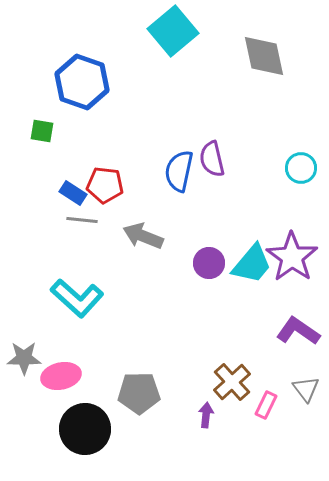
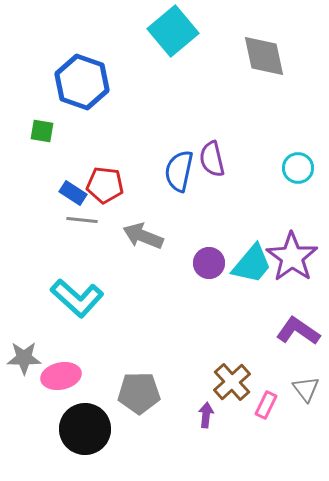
cyan circle: moved 3 px left
